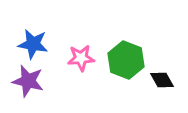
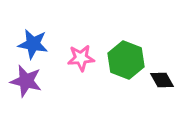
purple star: moved 2 px left
